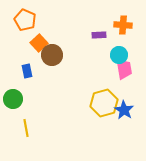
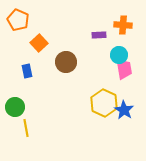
orange pentagon: moved 7 px left
brown circle: moved 14 px right, 7 px down
green circle: moved 2 px right, 8 px down
yellow hexagon: rotated 20 degrees counterclockwise
